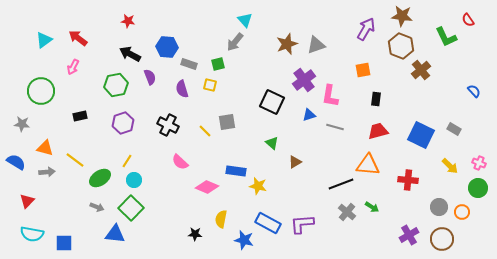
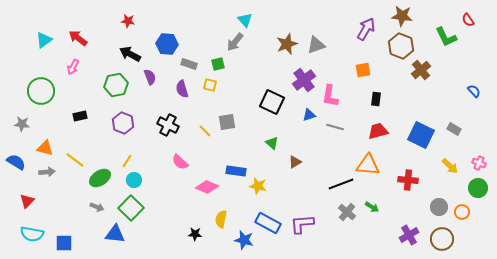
blue hexagon at (167, 47): moved 3 px up
purple hexagon at (123, 123): rotated 20 degrees counterclockwise
